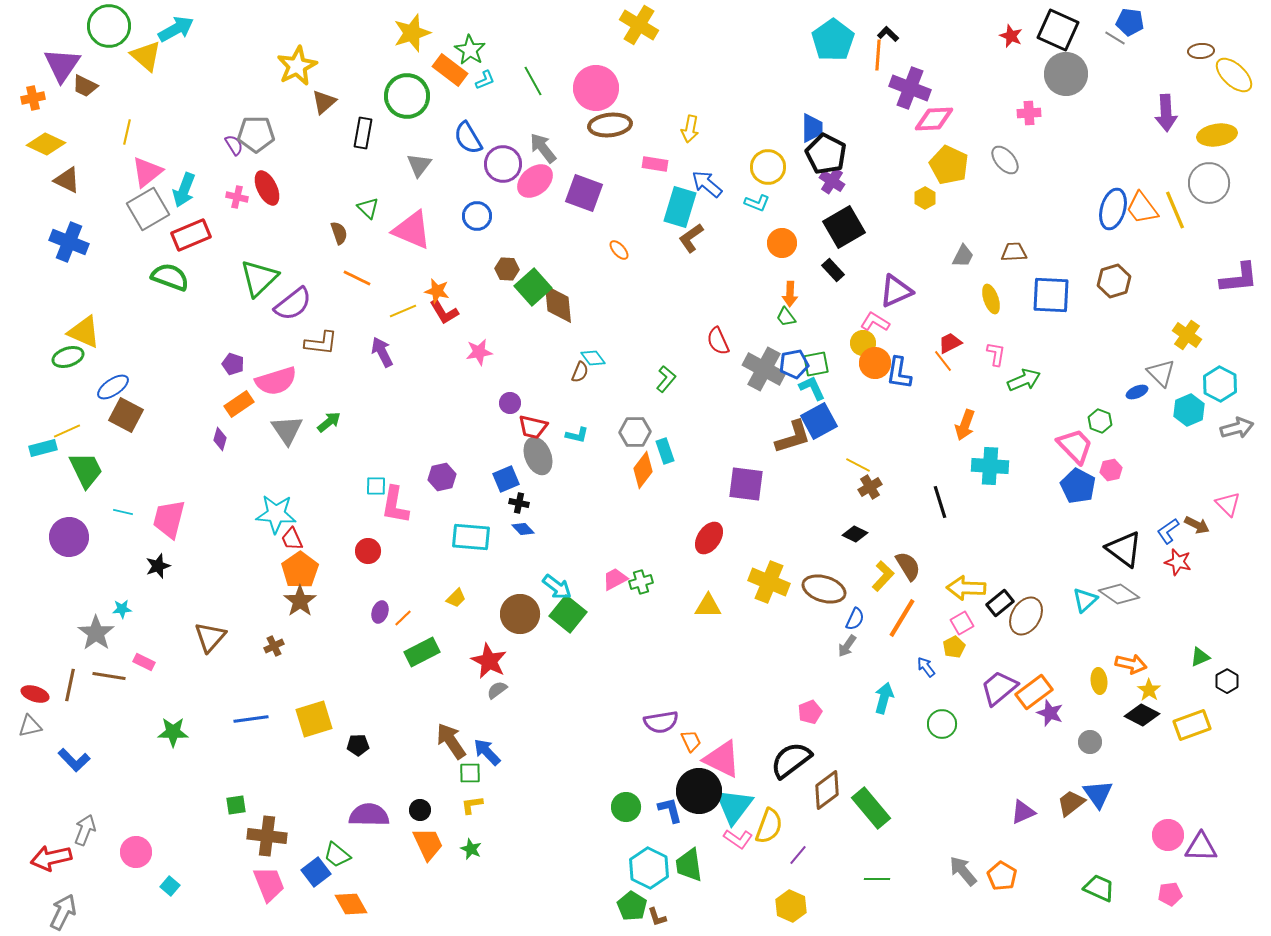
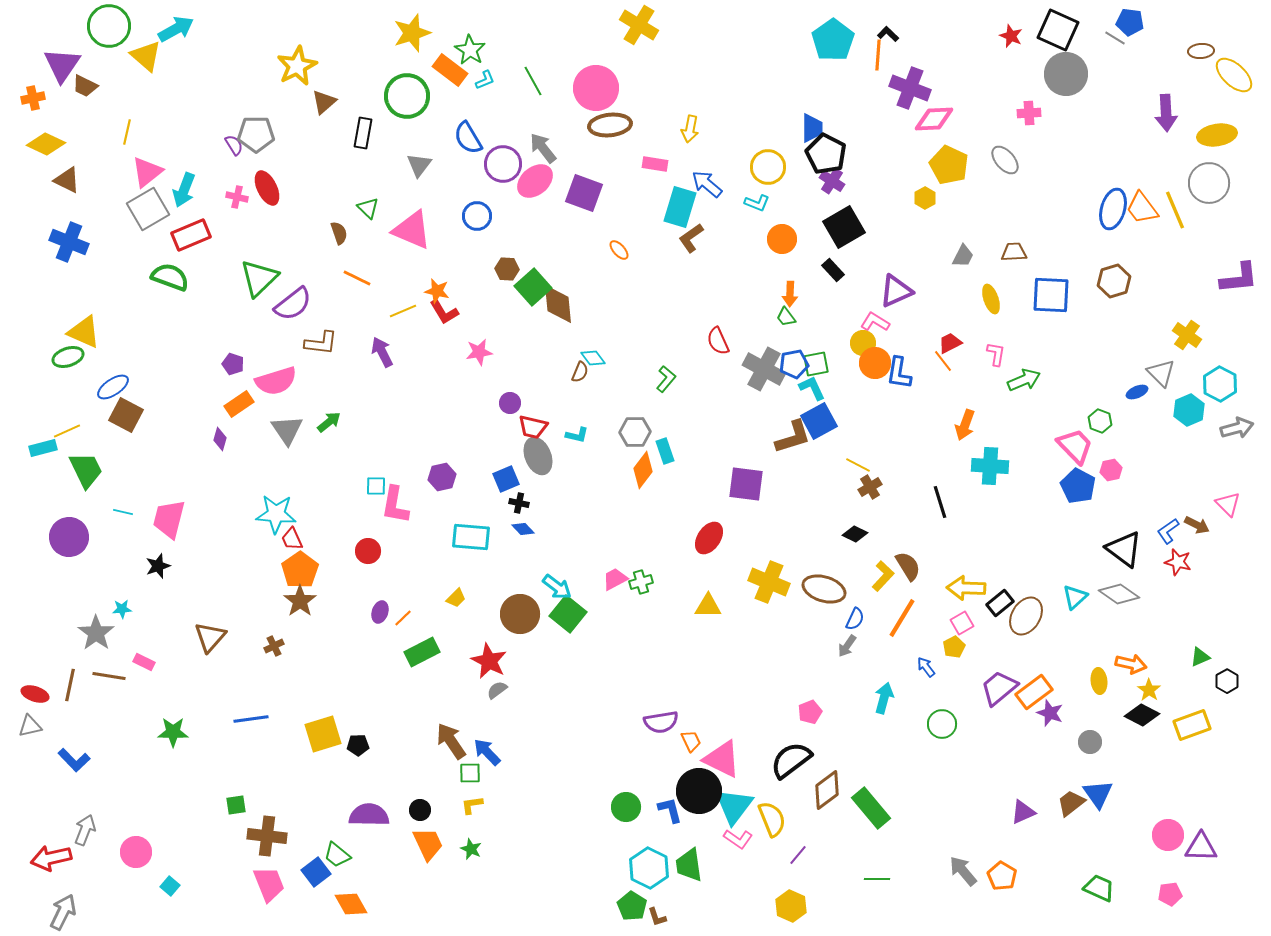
orange circle at (782, 243): moved 4 px up
cyan triangle at (1085, 600): moved 10 px left, 3 px up
yellow square at (314, 719): moved 9 px right, 15 px down
yellow semicircle at (769, 826): moved 3 px right, 7 px up; rotated 42 degrees counterclockwise
